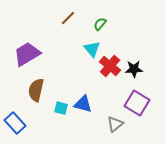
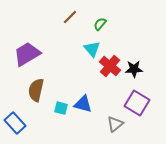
brown line: moved 2 px right, 1 px up
